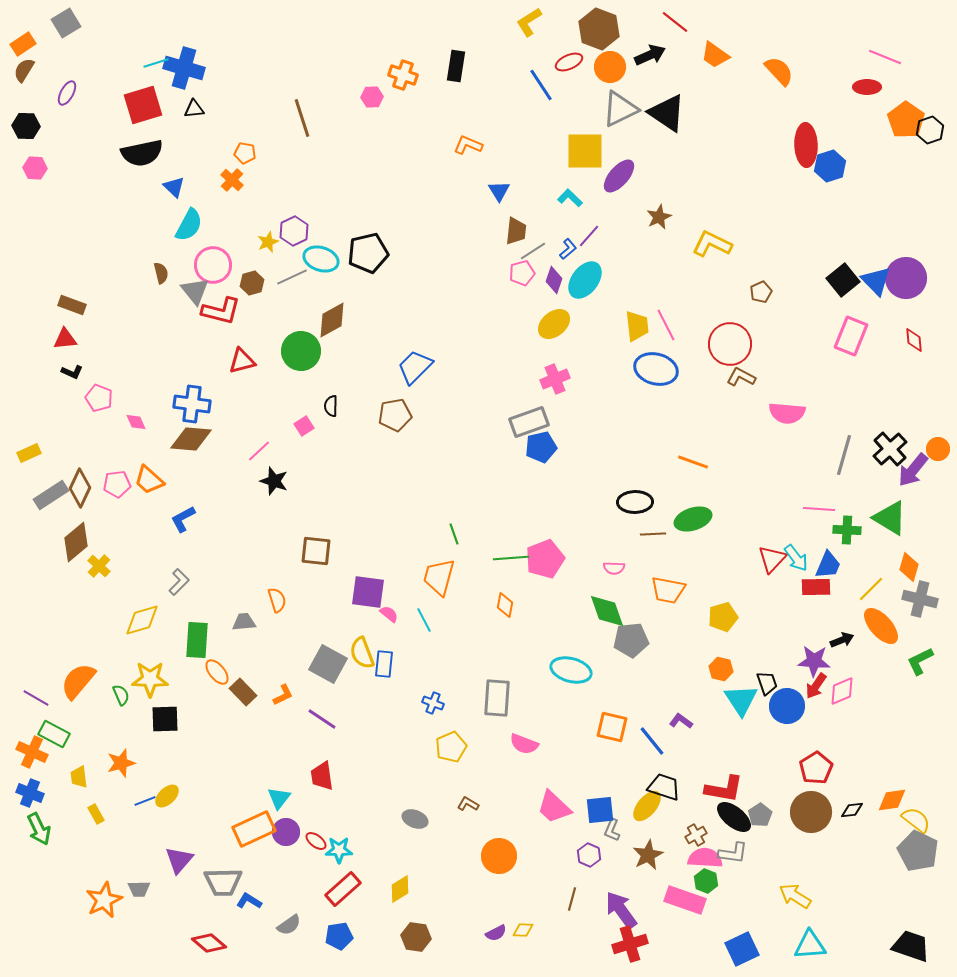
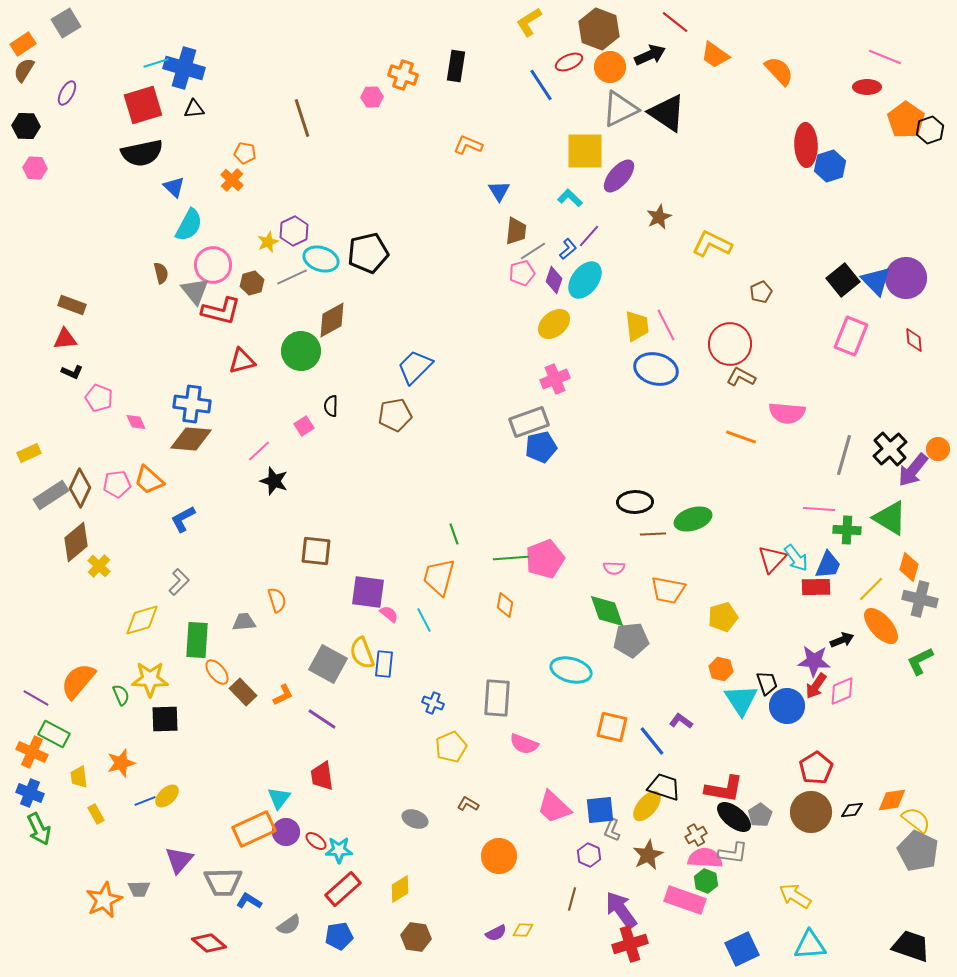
orange line at (693, 462): moved 48 px right, 25 px up
